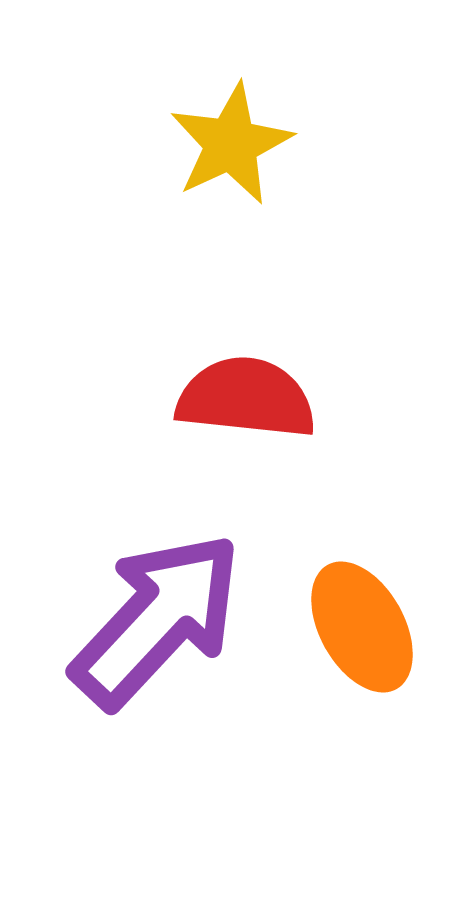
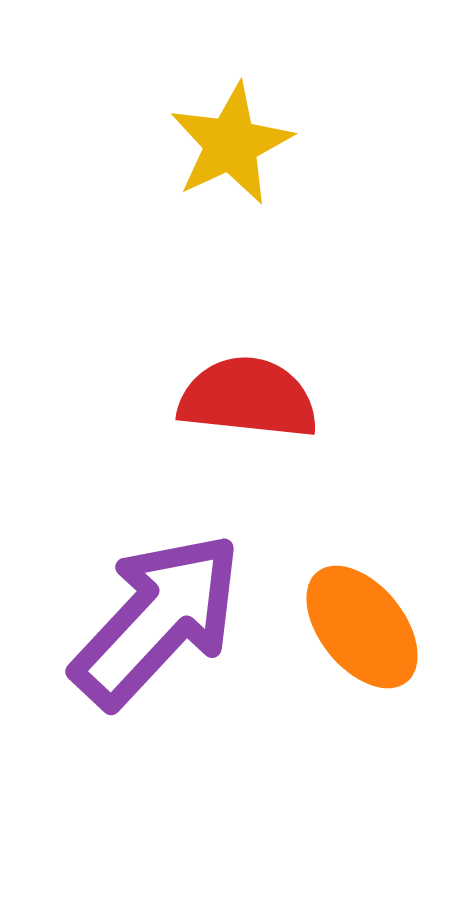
red semicircle: moved 2 px right
orange ellipse: rotated 10 degrees counterclockwise
